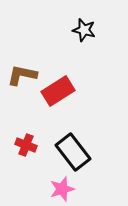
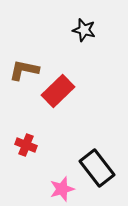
brown L-shape: moved 2 px right, 5 px up
red rectangle: rotated 12 degrees counterclockwise
black rectangle: moved 24 px right, 16 px down
